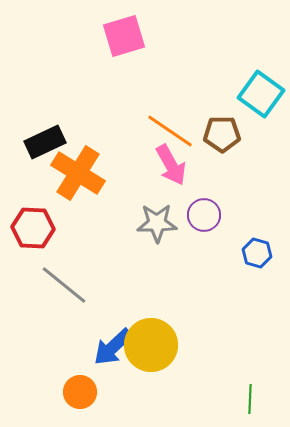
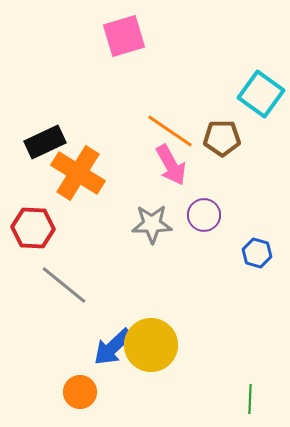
brown pentagon: moved 4 px down
gray star: moved 5 px left, 1 px down
